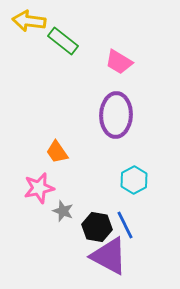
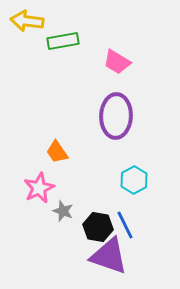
yellow arrow: moved 2 px left
green rectangle: rotated 48 degrees counterclockwise
pink trapezoid: moved 2 px left
purple ellipse: moved 1 px down
pink star: rotated 12 degrees counterclockwise
black hexagon: moved 1 px right
purple triangle: rotated 9 degrees counterclockwise
